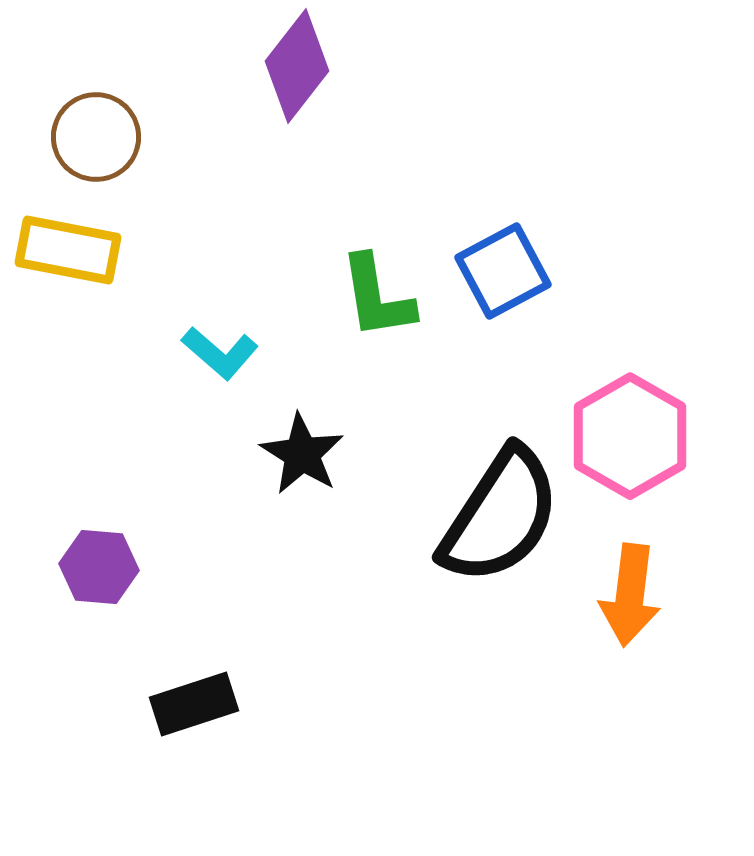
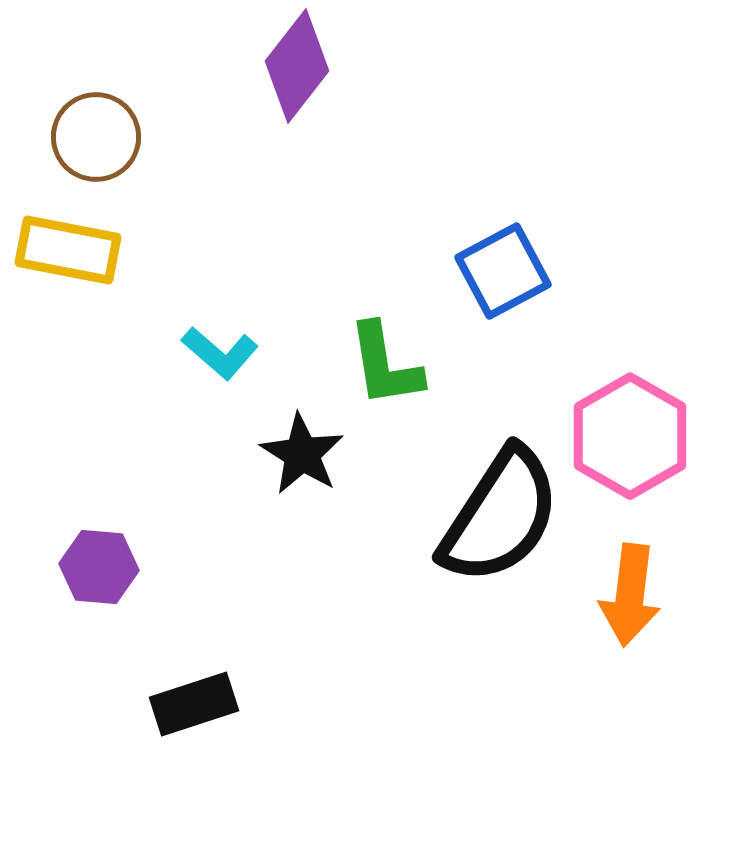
green L-shape: moved 8 px right, 68 px down
